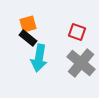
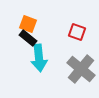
orange square: rotated 36 degrees clockwise
cyan arrow: rotated 16 degrees counterclockwise
gray cross: moved 6 px down
